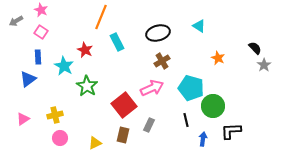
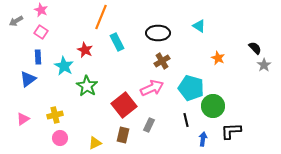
black ellipse: rotated 15 degrees clockwise
